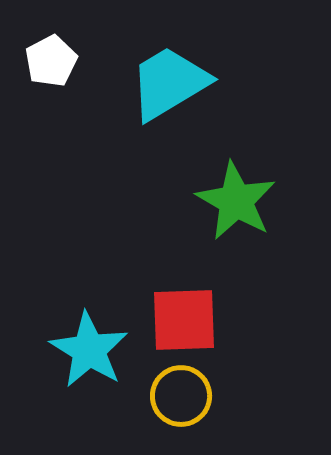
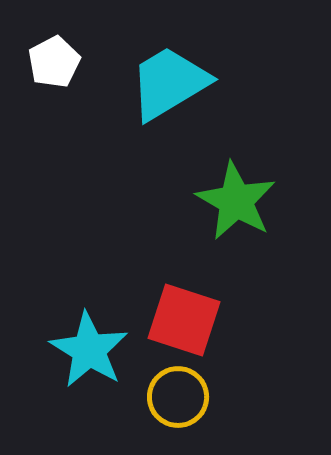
white pentagon: moved 3 px right, 1 px down
red square: rotated 20 degrees clockwise
yellow circle: moved 3 px left, 1 px down
